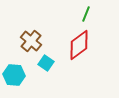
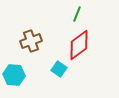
green line: moved 9 px left
brown cross: rotated 30 degrees clockwise
cyan square: moved 13 px right, 6 px down
